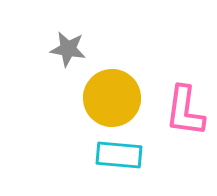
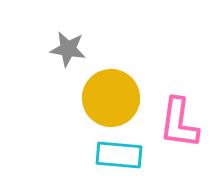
yellow circle: moved 1 px left
pink L-shape: moved 6 px left, 12 px down
